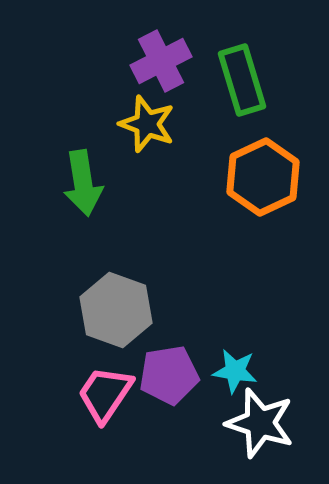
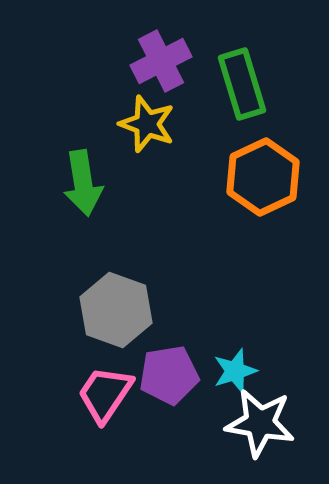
green rectangle: moved 4 px down
cyan star: rotated 27 degrees counterclockwise
white star: rotated 8 degrees counterclockwise
